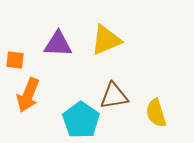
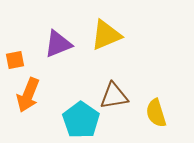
yellow triangle: moved 5 px up
purple triangle: rotated 24 degrees counterclockwise
orange square: rotated 18 degrees counterclockwise
